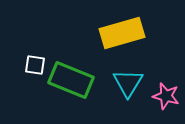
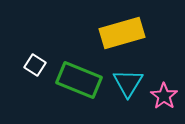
white square: rotated 25 degrees clockwise
green rectangle: moved 8 px right
pink star: moved 2 px left; rotated 20 degrees clockwise
